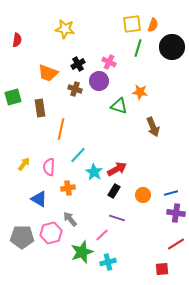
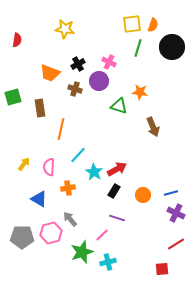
orange trapezoid: moved 2 px right
purple cross: rotated 18 degrees clockwise
